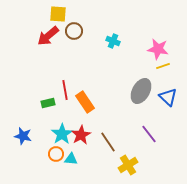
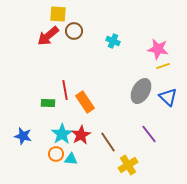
green rectangle: rotated 16 degrees clockwise
